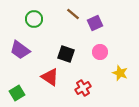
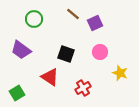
purple trapezoid: moved 1 px right
